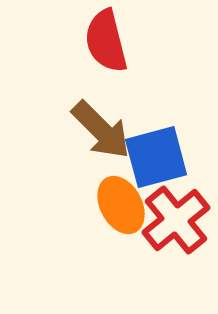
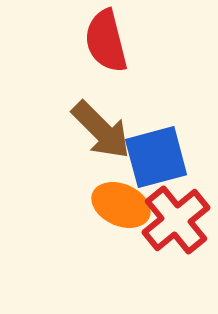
orange ellipse: rotated 38 degrees counterclockwise
